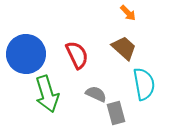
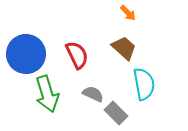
gray semicircle: moved 3 px left
gray rectangle: rotated 30 degrees counterclockwise
